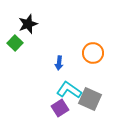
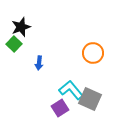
black star: moved 7 px left, 3 px down
green square: moved 1 px left, 1 px down
blue arrow: moved 20 px left
cyan L-shape: moved 2 px right; rotated 15 degrees clockwise
